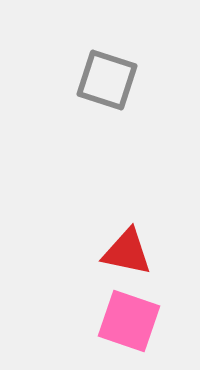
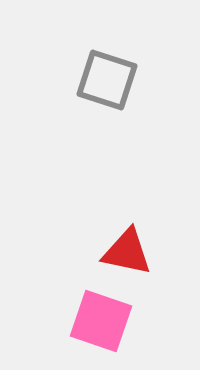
pink square: moved 28 px left
